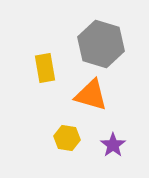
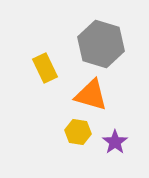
yellow rectangle: rotated 16 degrees counterclockwise
yellow hexagon: moved 11 px right, 6 px up
purple star: moved 2 px right, 3 px up
